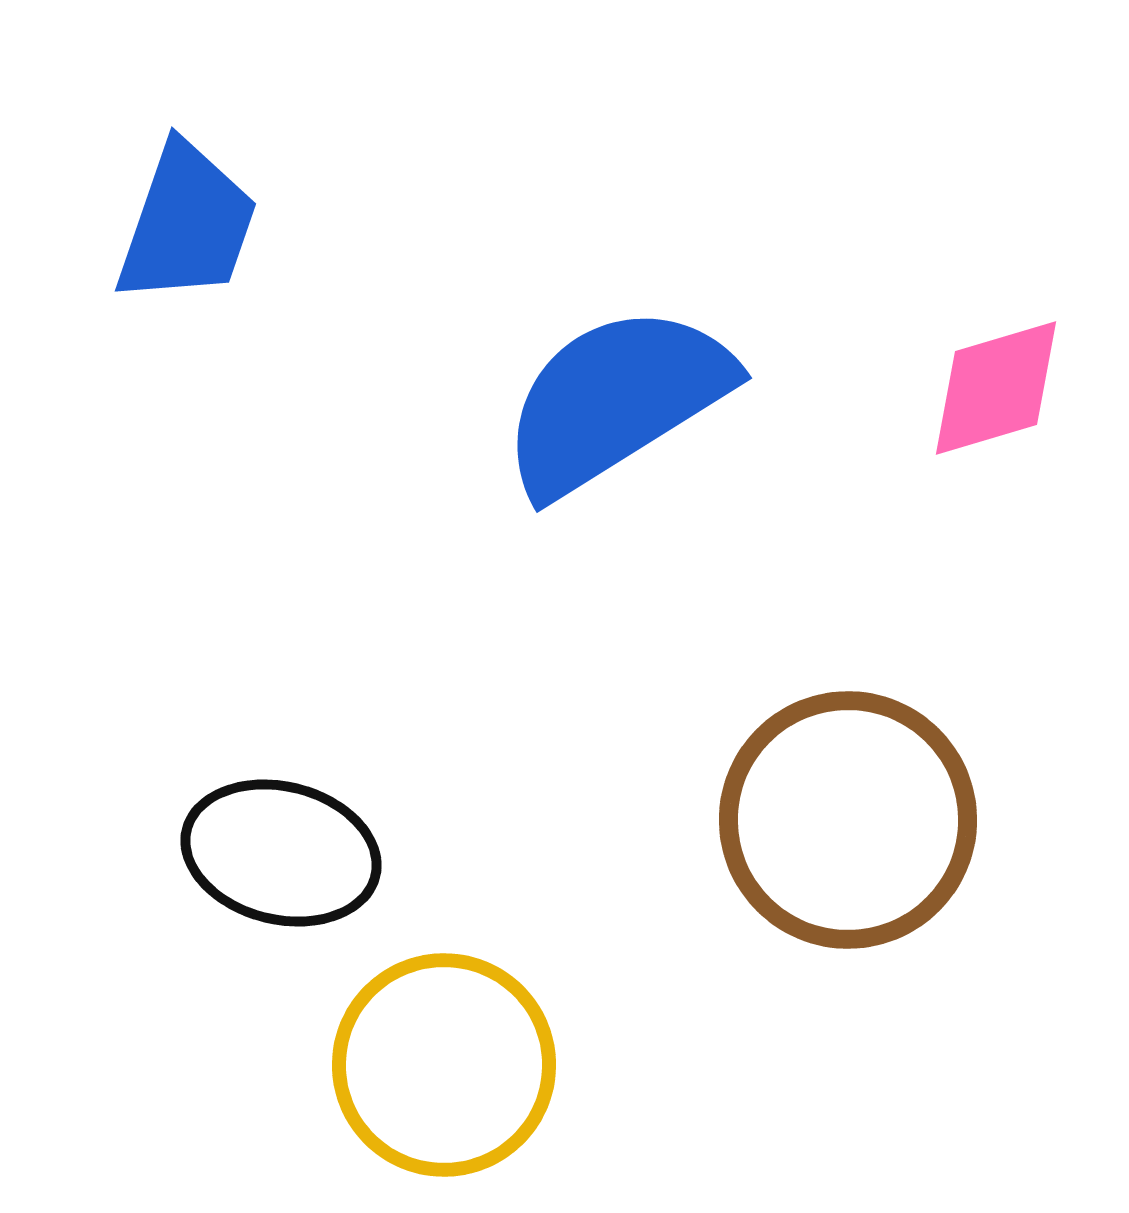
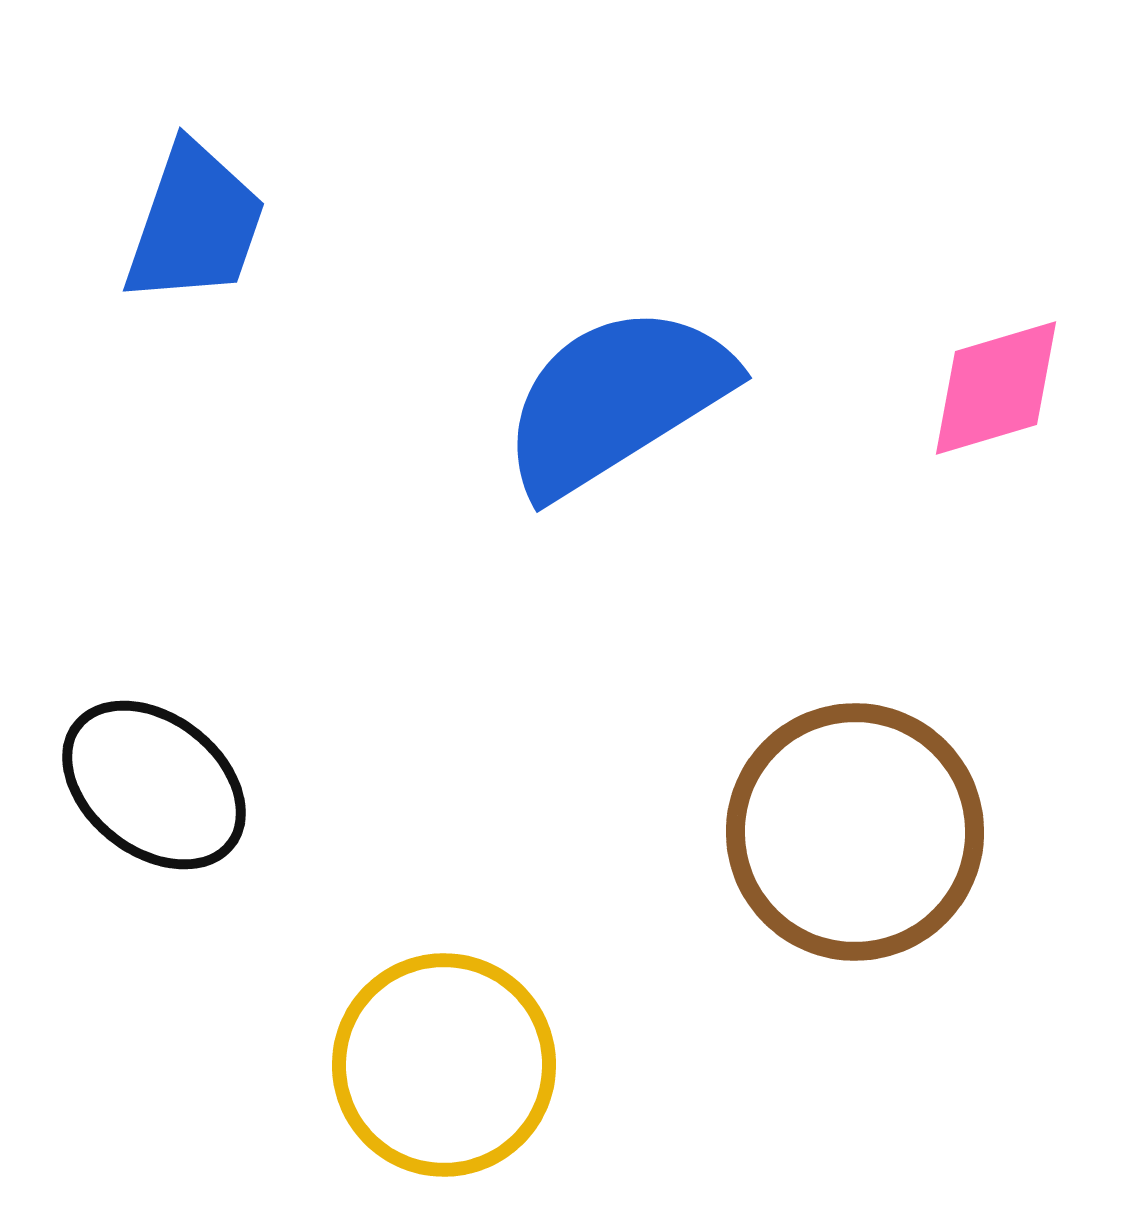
blue trapezoid: moved 8 px right
brown circle: moved 7 px right, 12 px down
black ellipse: moved 127 px left, 68 px up; rotated 24 degrees clockwise
